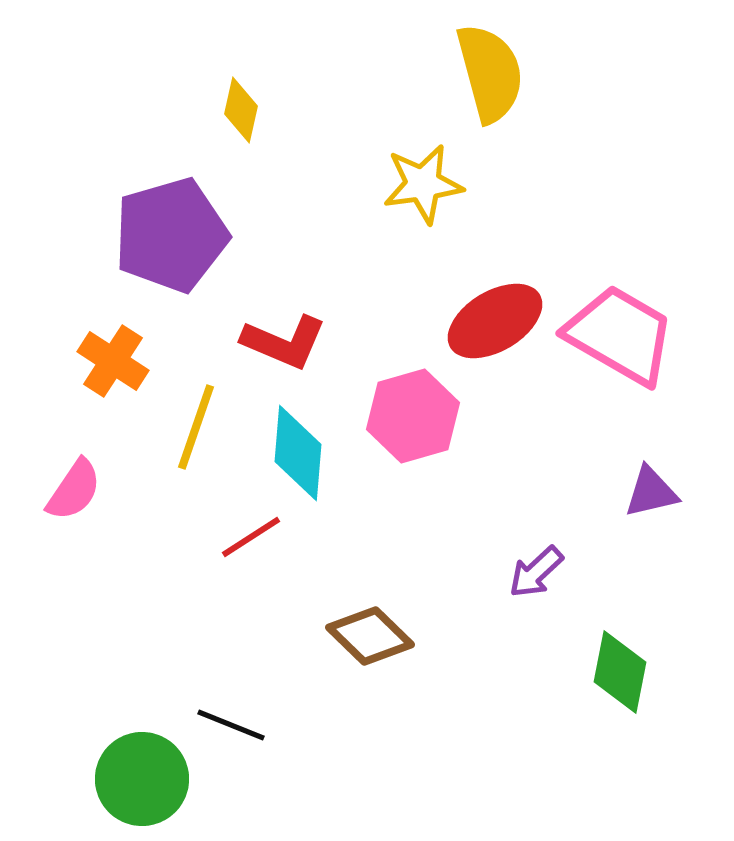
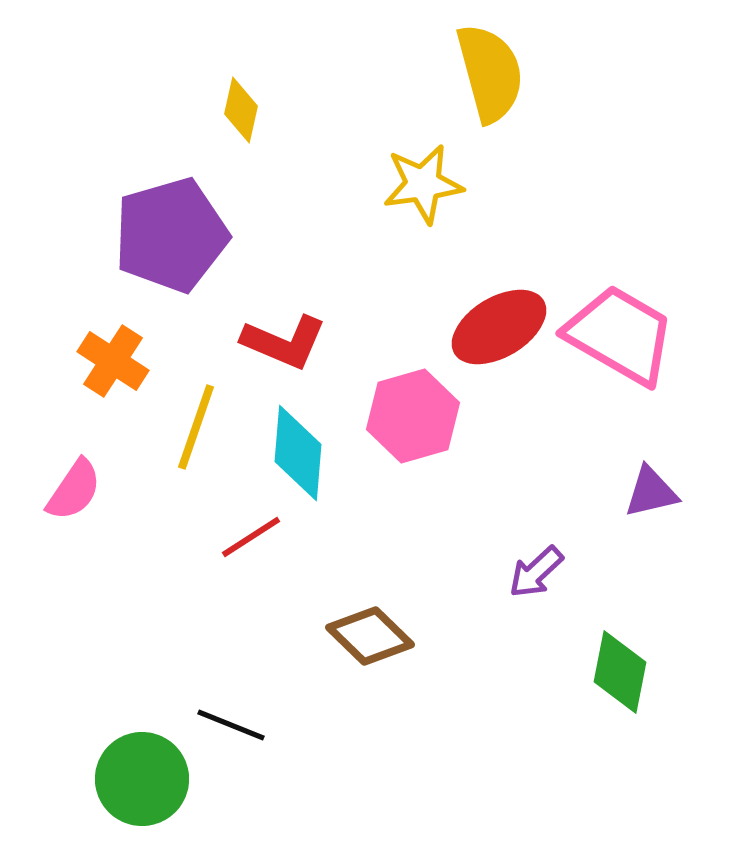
red ellipse: moved 4 px right, 6 px down
